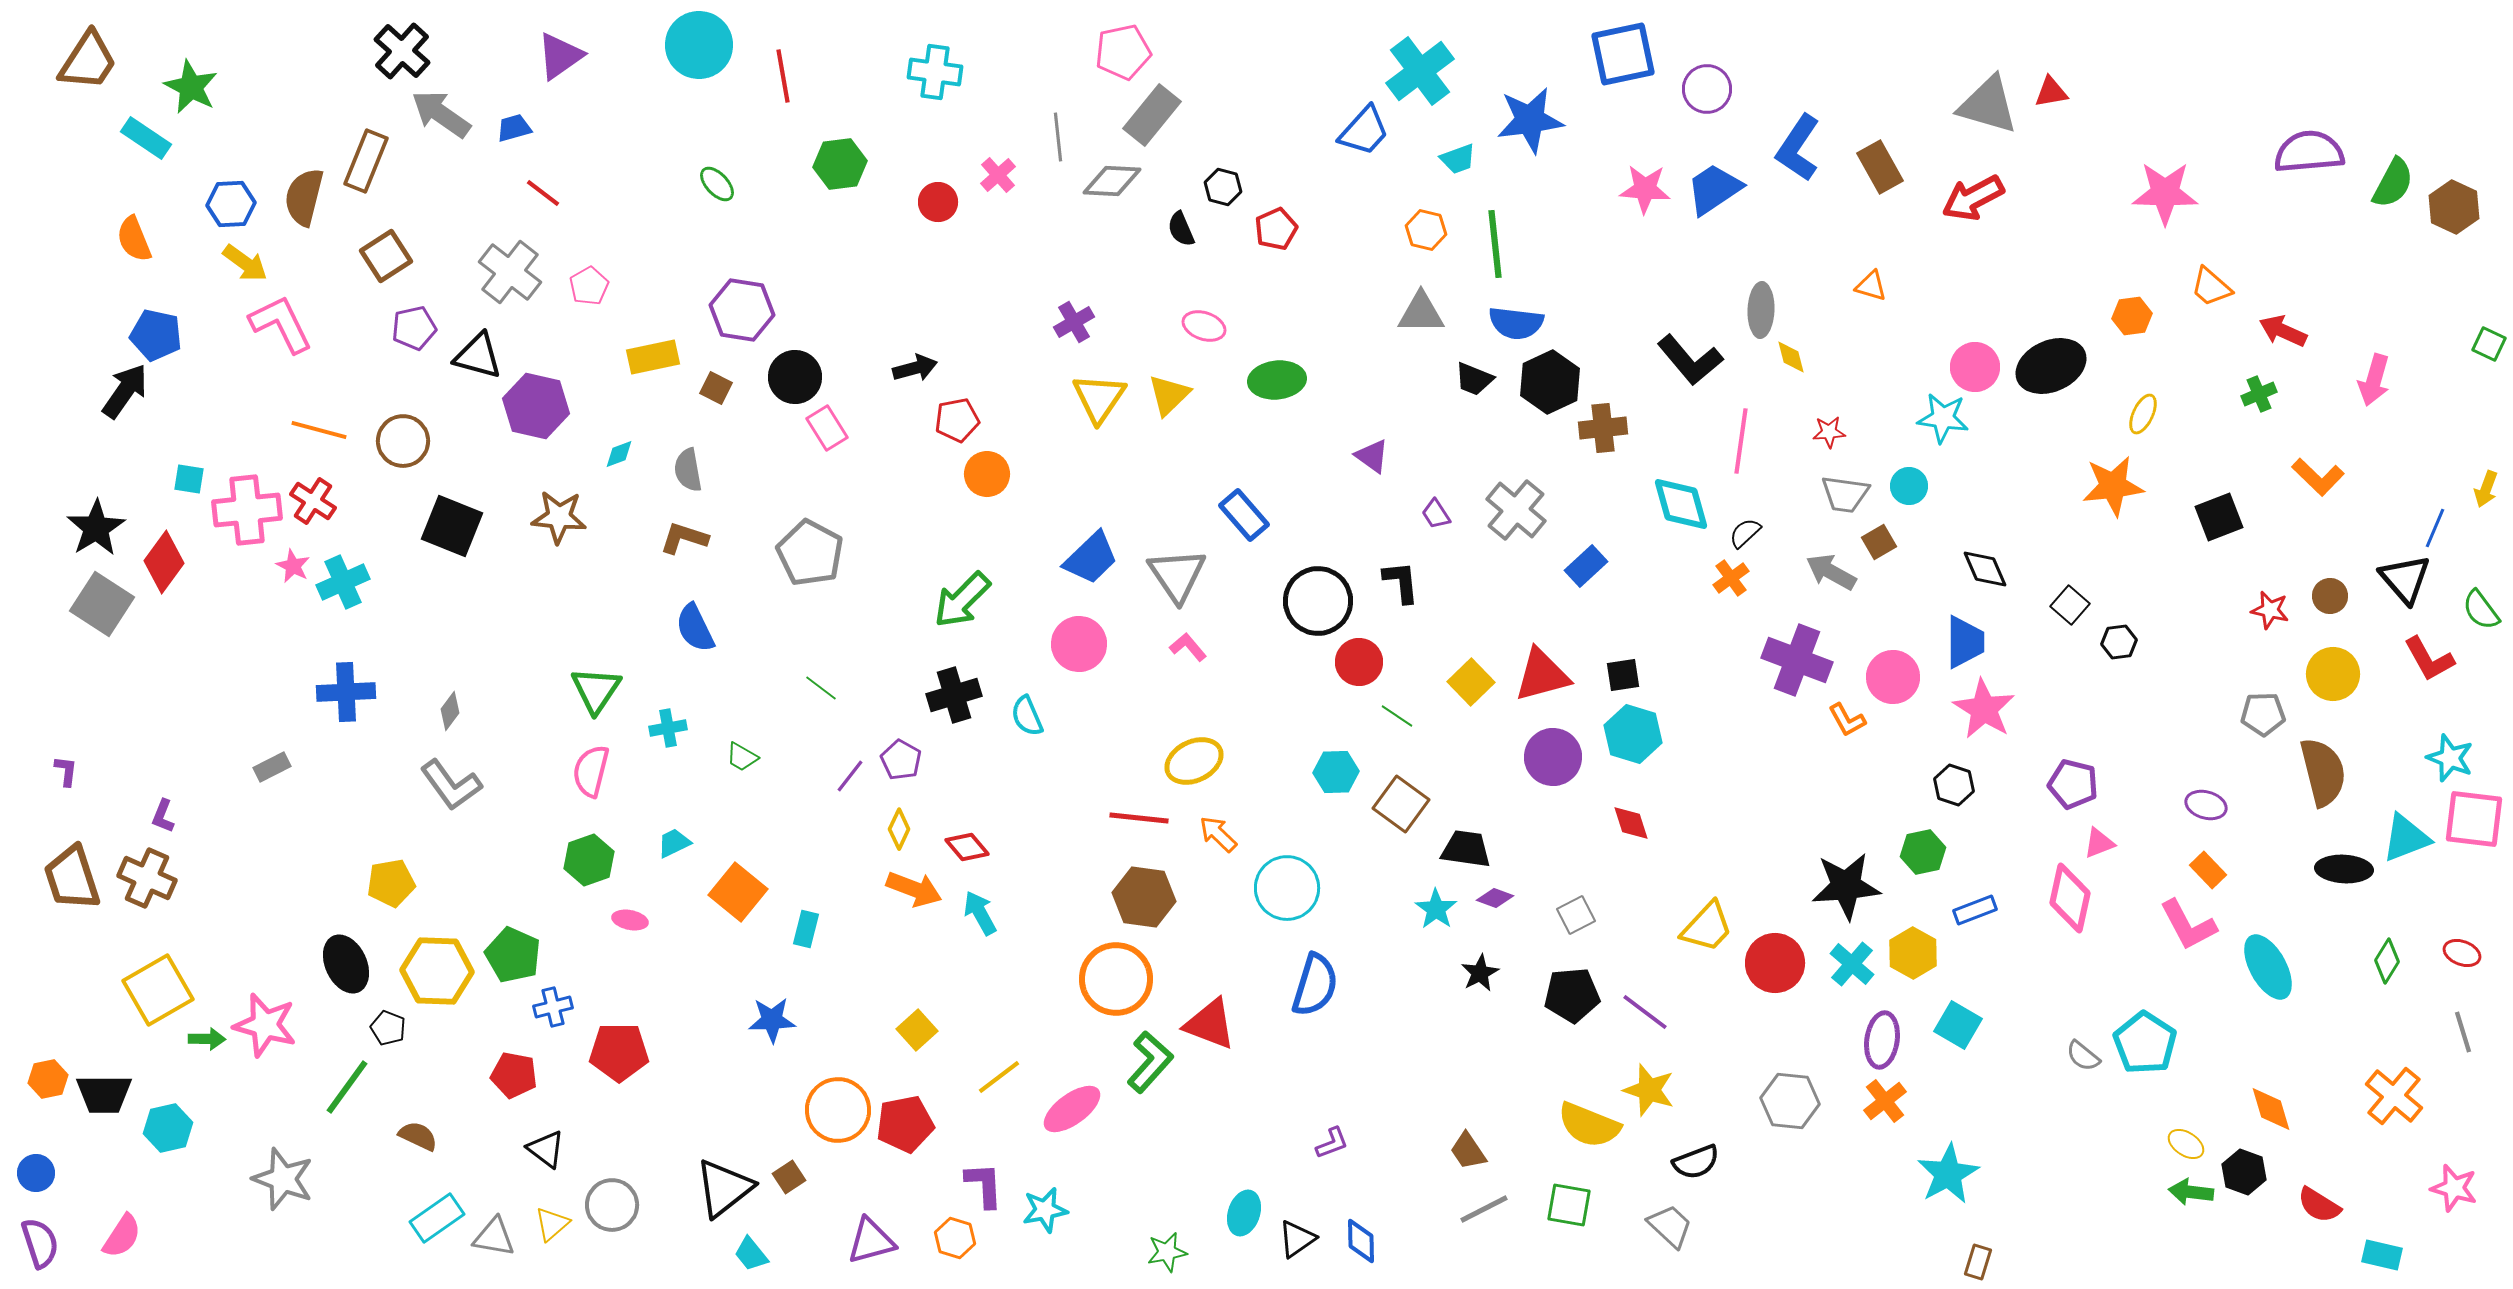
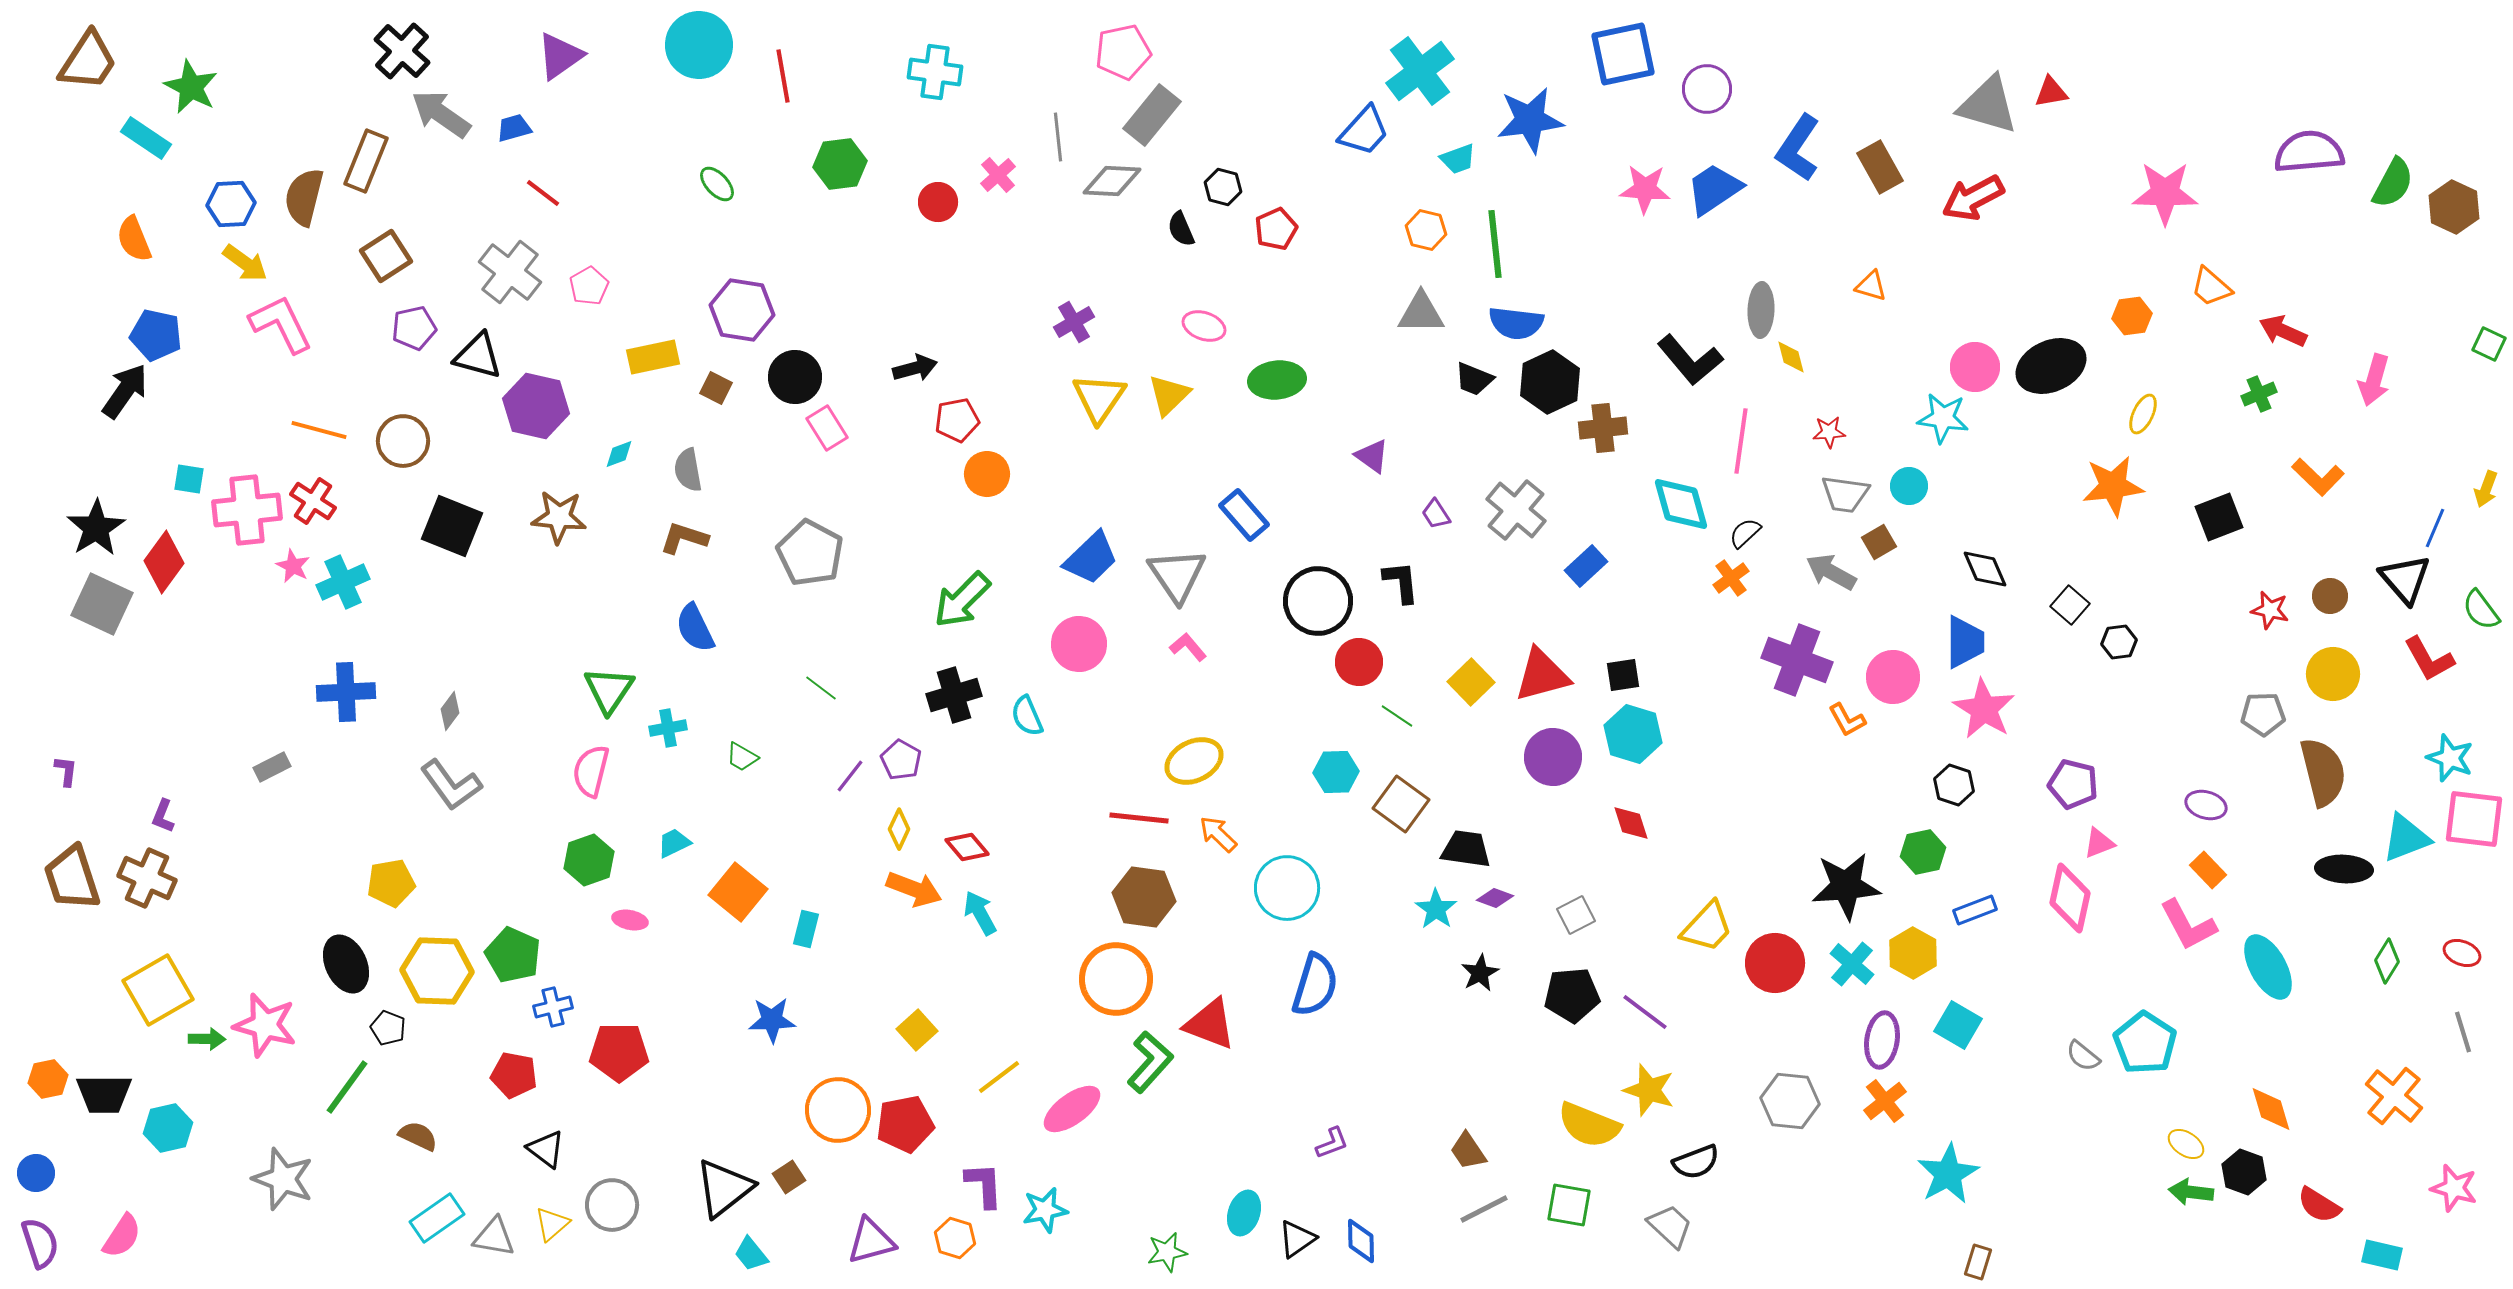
gray square at (102, 604): rotated 8 degrees counterclockwise
green triangle at (596, 690): moved 13 px right
